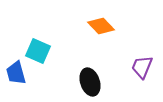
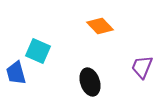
orange diamond: moved 1 px left
